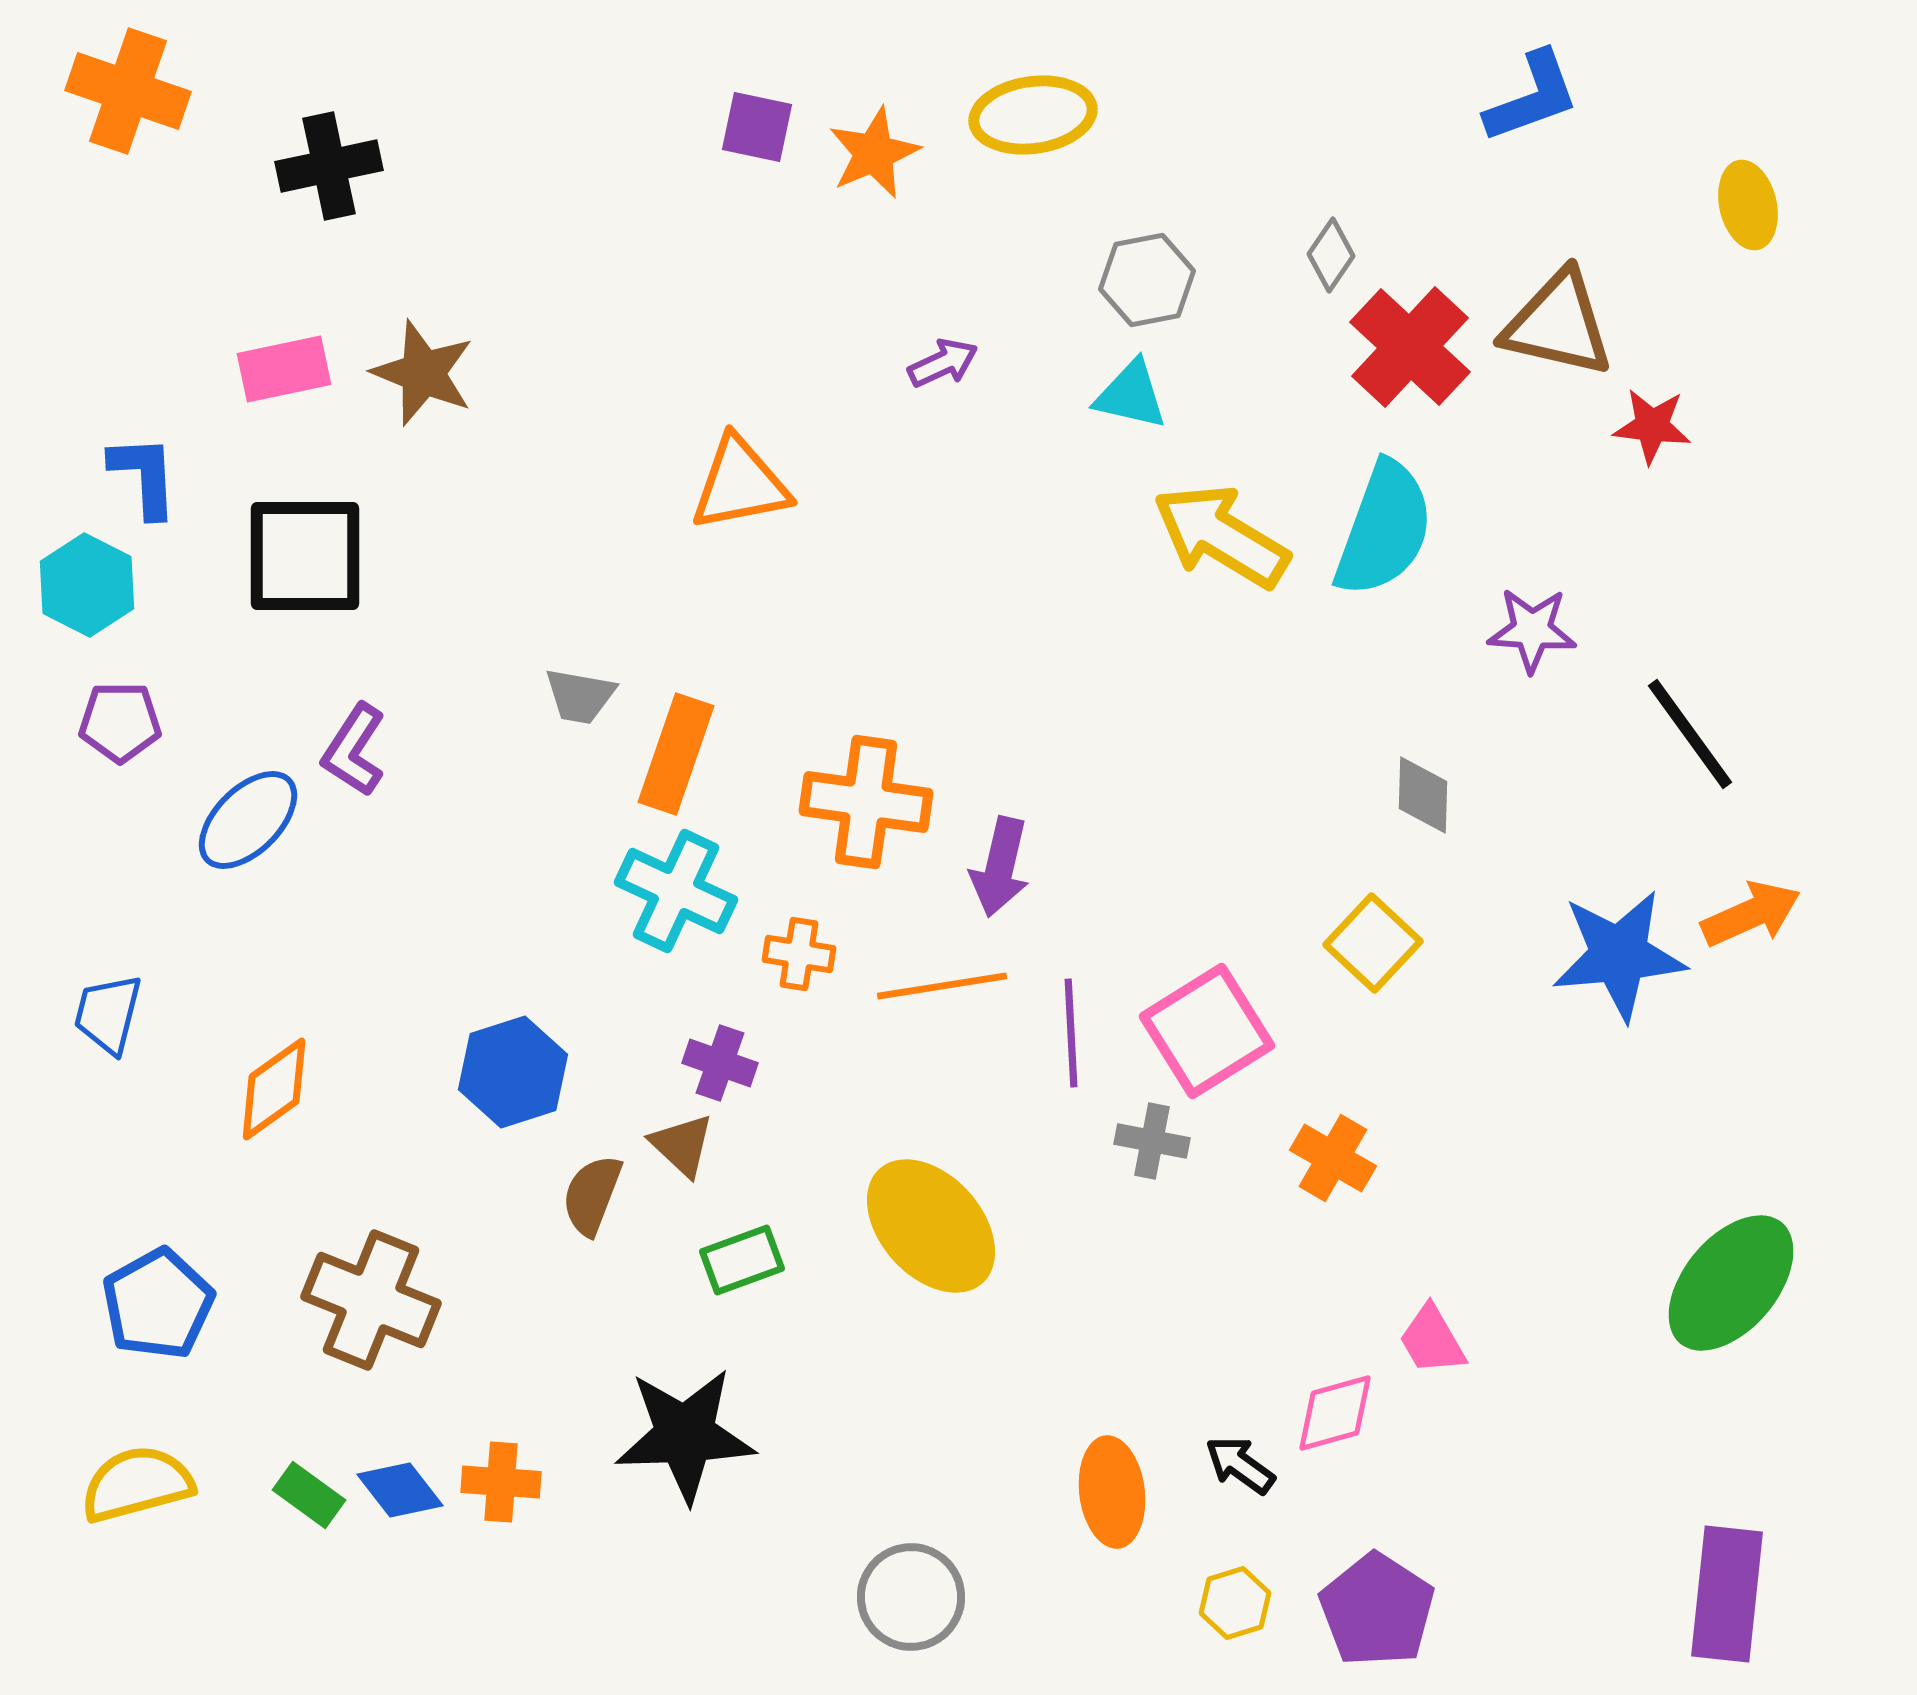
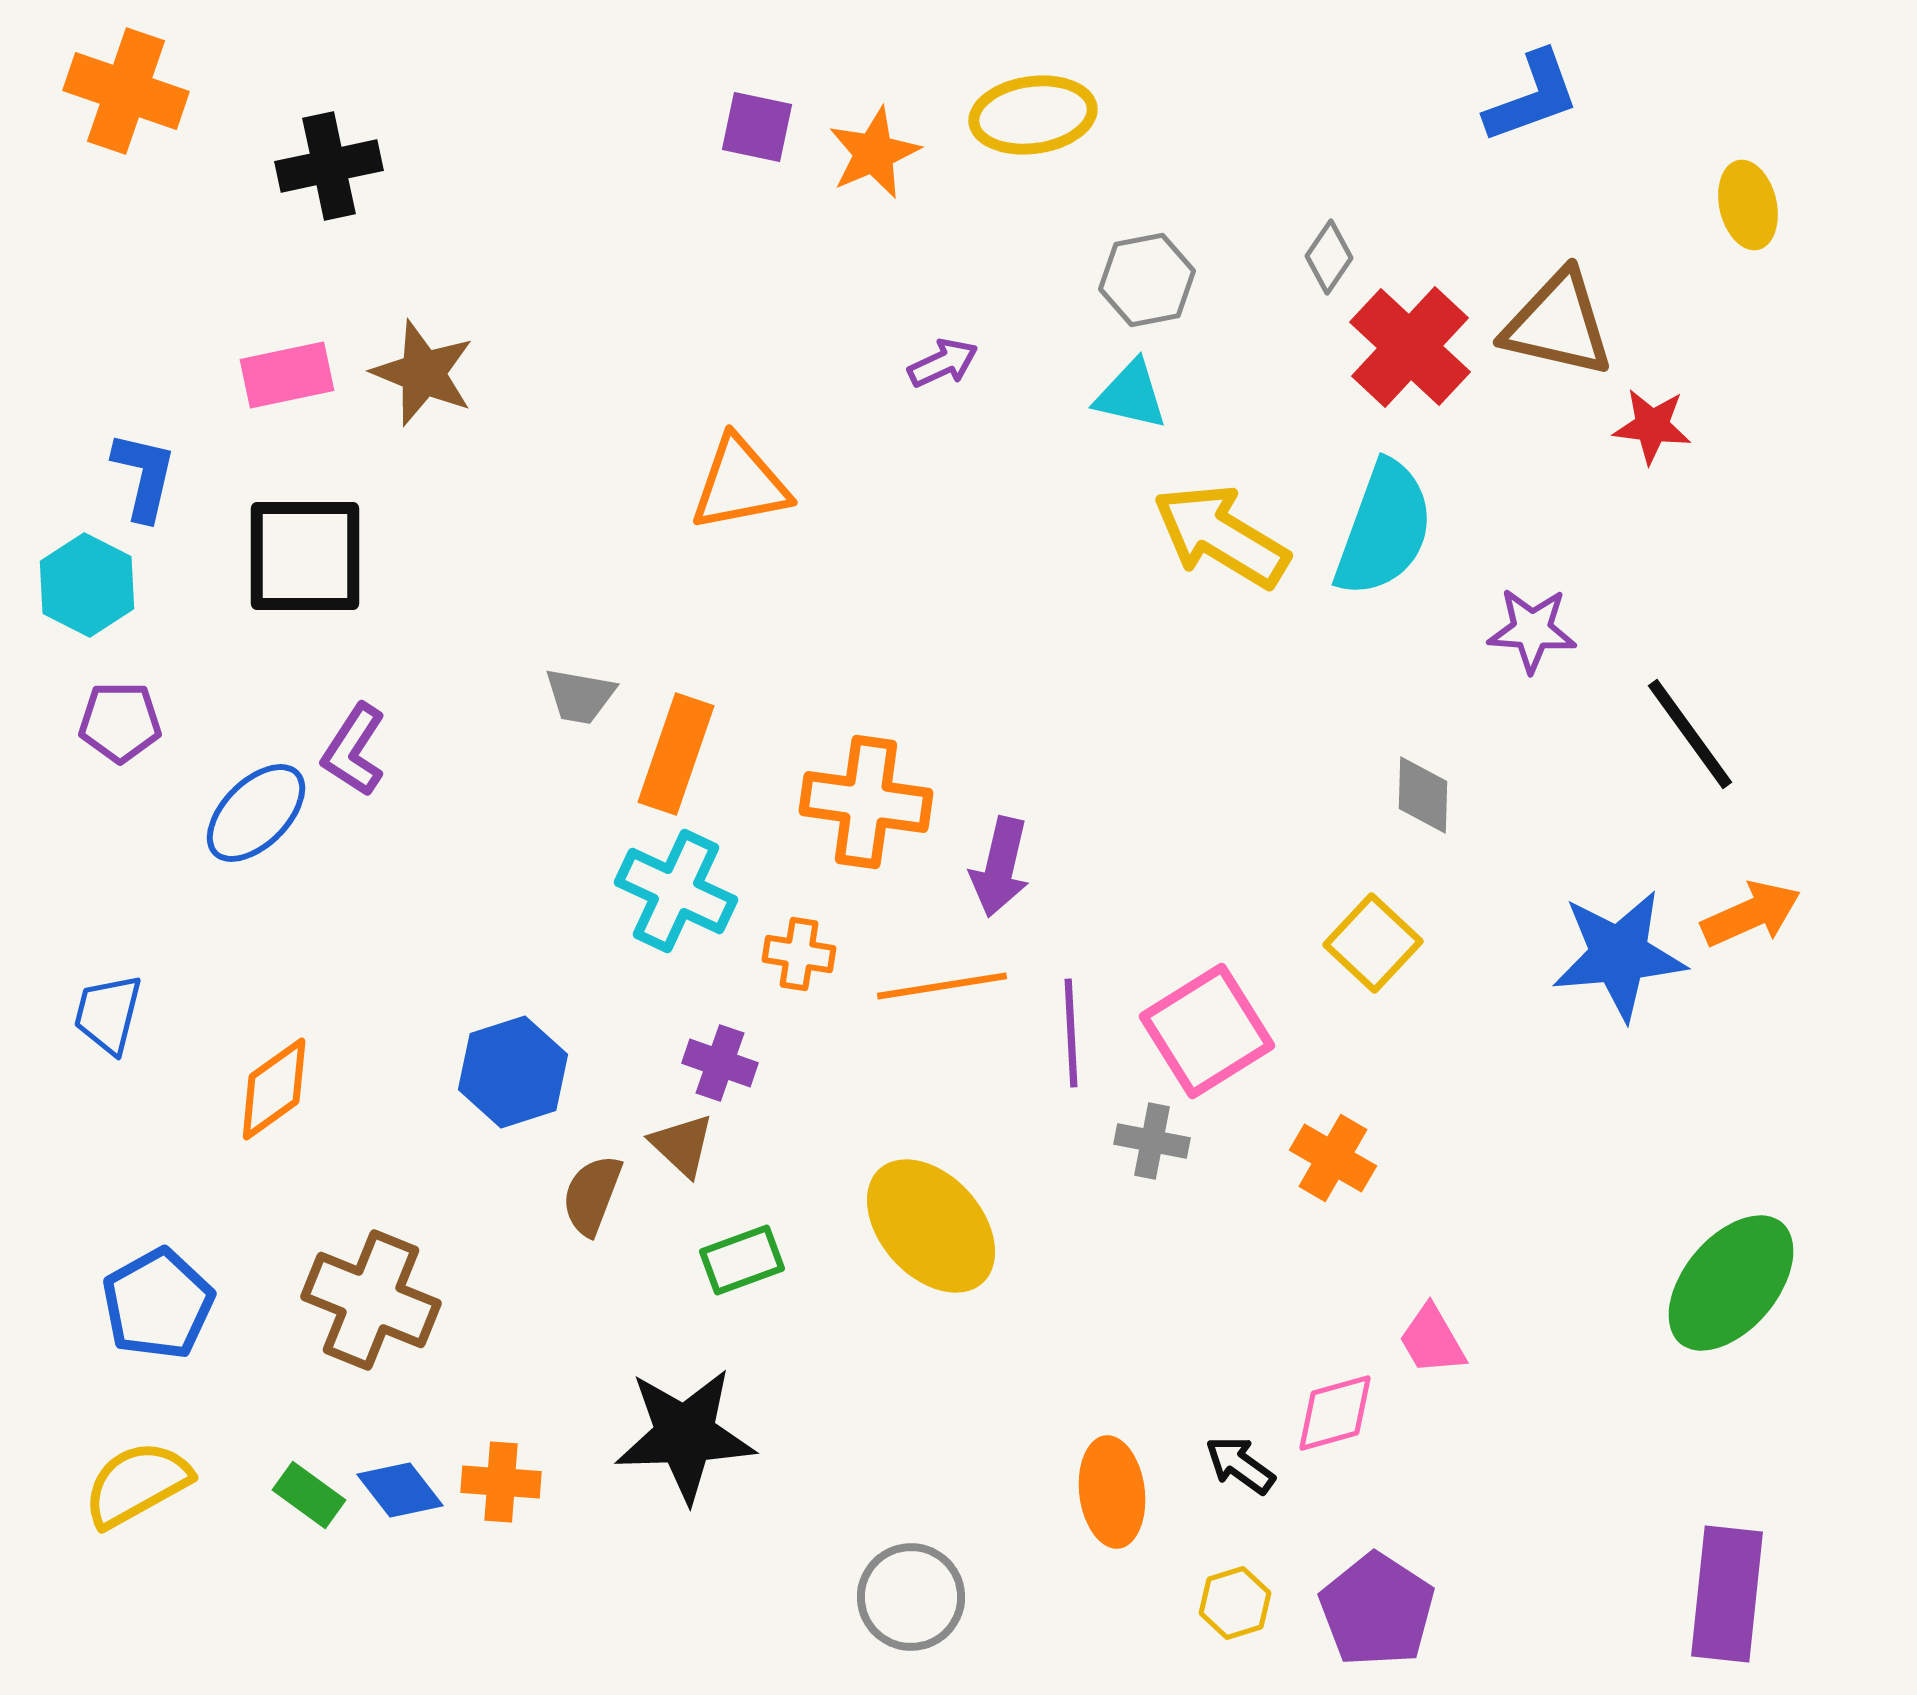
orange cross at (128, 91): moved 2 px left
gray diamond at (1331, 255): moved 2 px left, 2 px down
pink rectangle at (284, 369): moved 3 px right, 6 px down
blue L-shape at (144, 476): rotated 16 degrees clockwise
blue ellipse at (248, 820): moved 8 px right, 7 px up
yellow semicircle at (137, 1484): rotated 14 degrees counterclockwise
